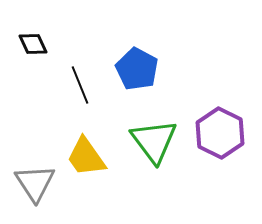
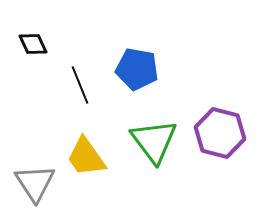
blue pentagon: rotated 18 degrees counterclockwise
purple hexagon: rotated 12 degrees counterclockwise
